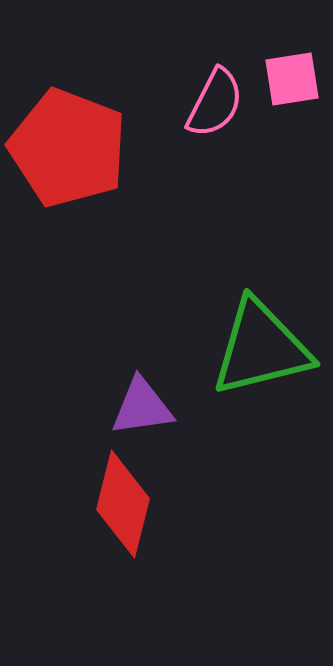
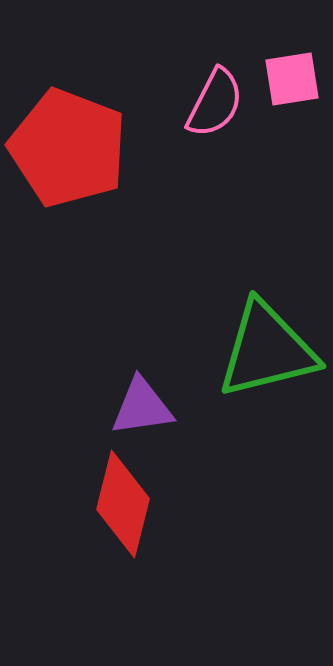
green triangle: moved 6 px right, 2 px down
